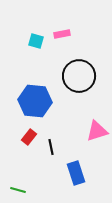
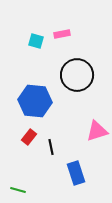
black circle: moved 2 px left, 1 px up
